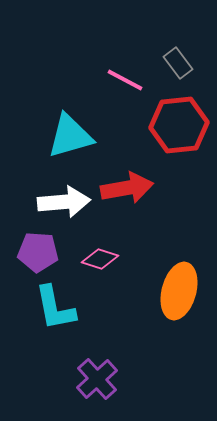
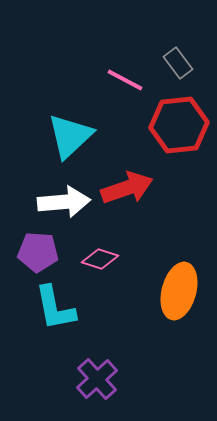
cyan triangle: rotated 27 degrees counterclockwise
red arrow: rotated 9 degrees counterclockwise
